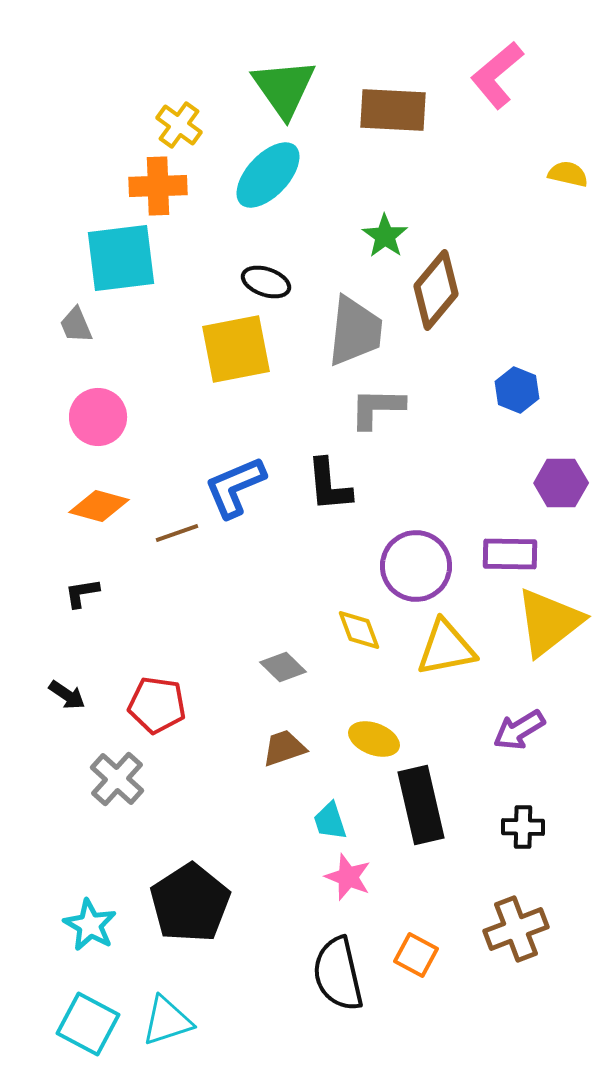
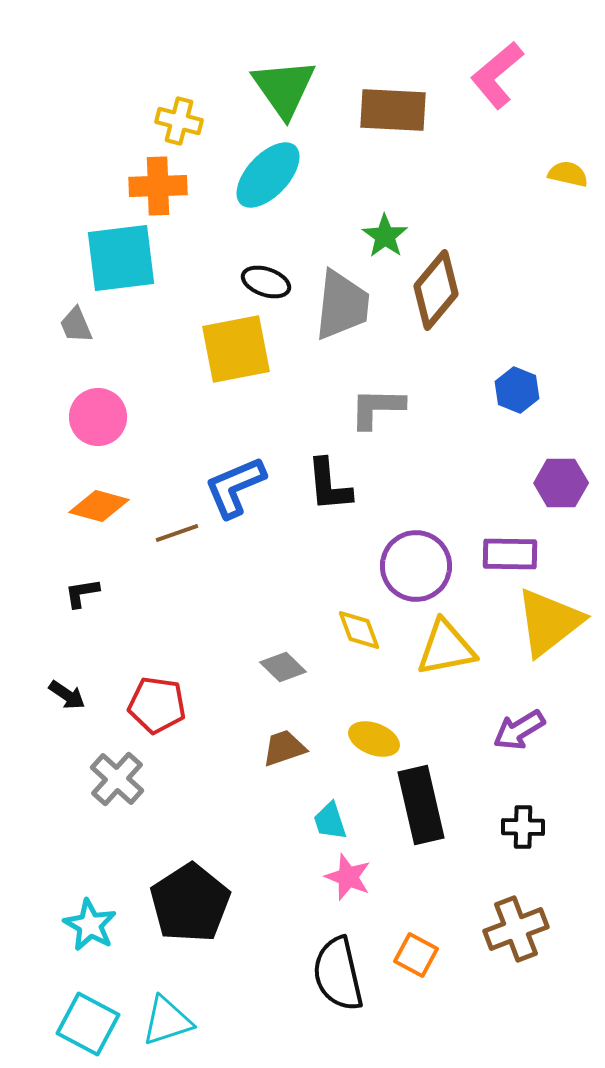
yellow cross at (179, 125): moved 4 px up; rotated 21 degrees counterclockwise
gray trapezoid at (355, 331): moved 13 px left, 26 px up
